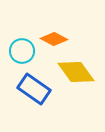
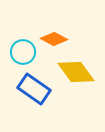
cyan circle: moved 1 px right, 1 px down
